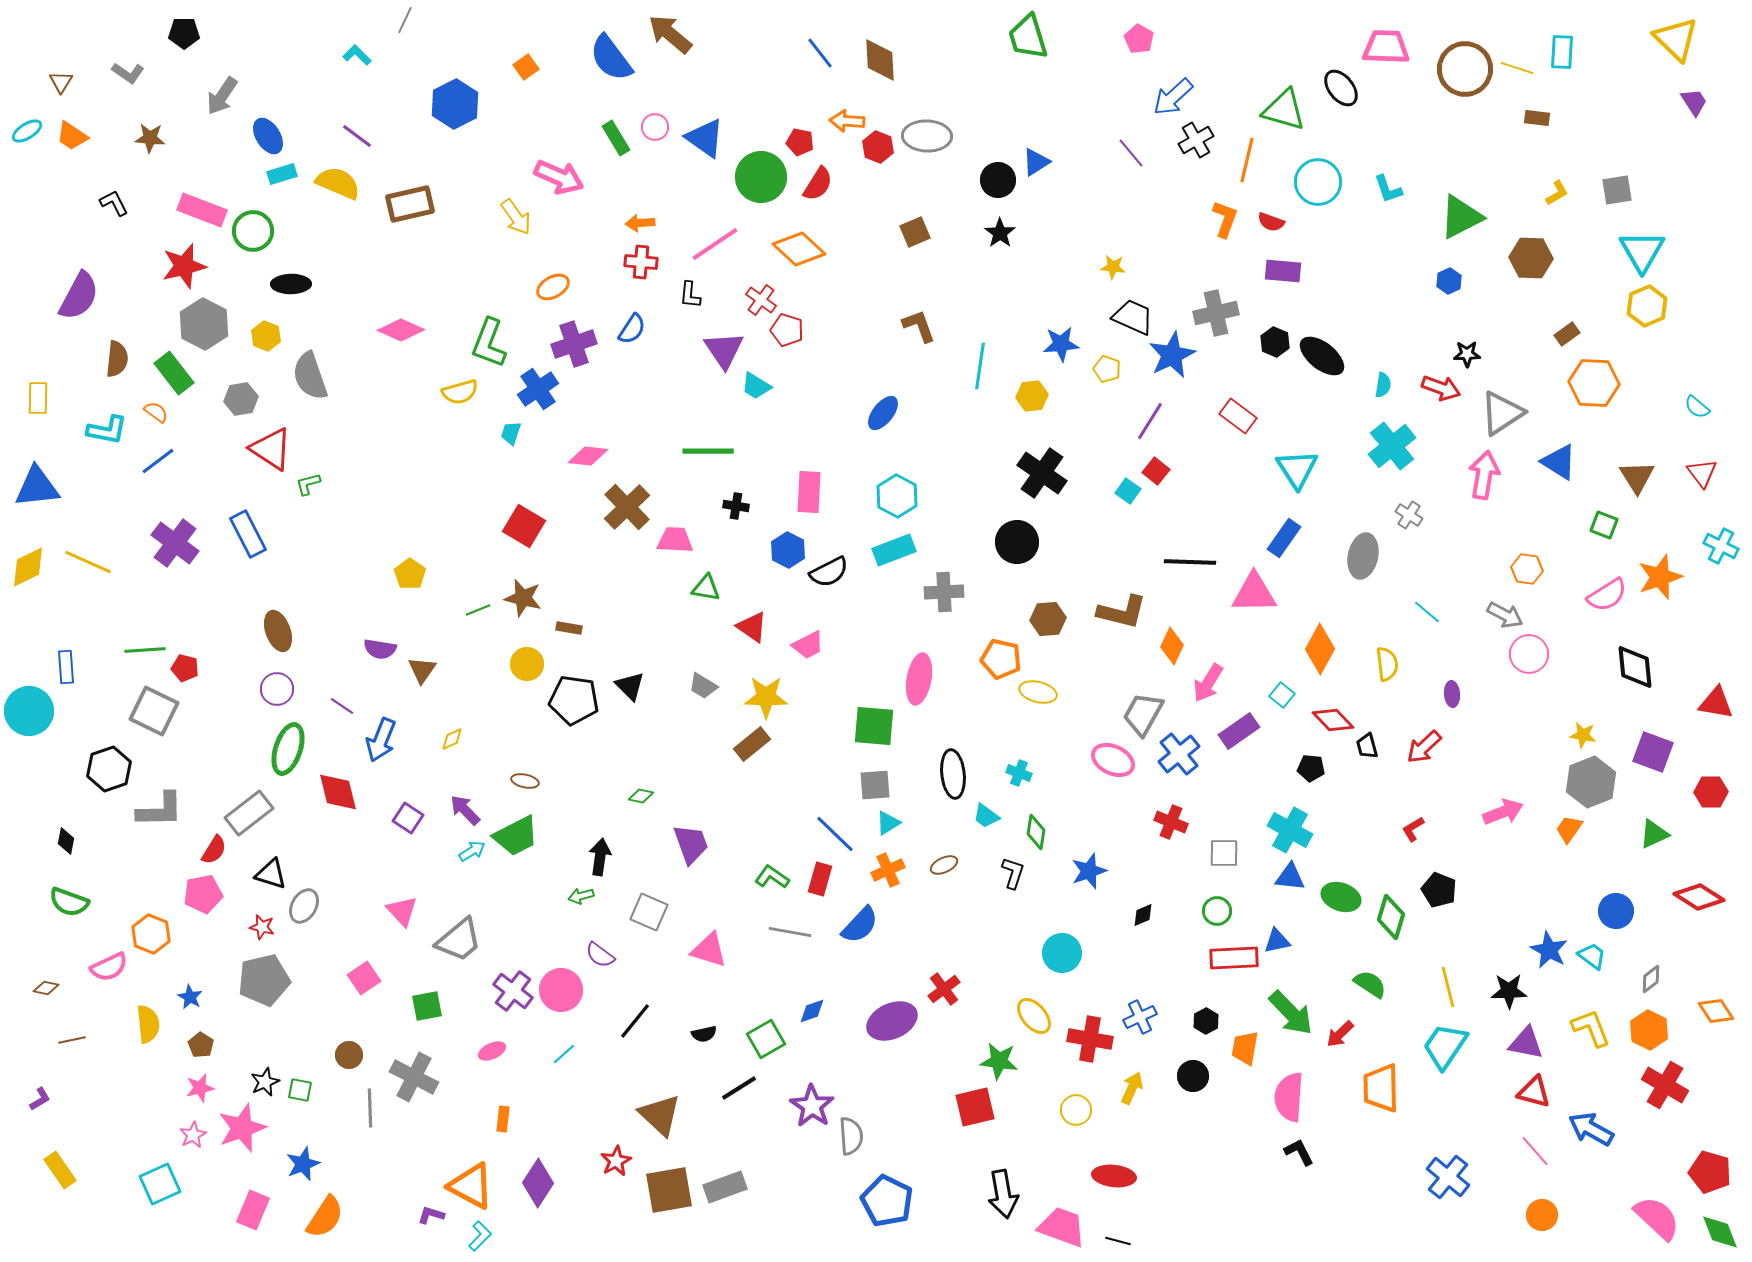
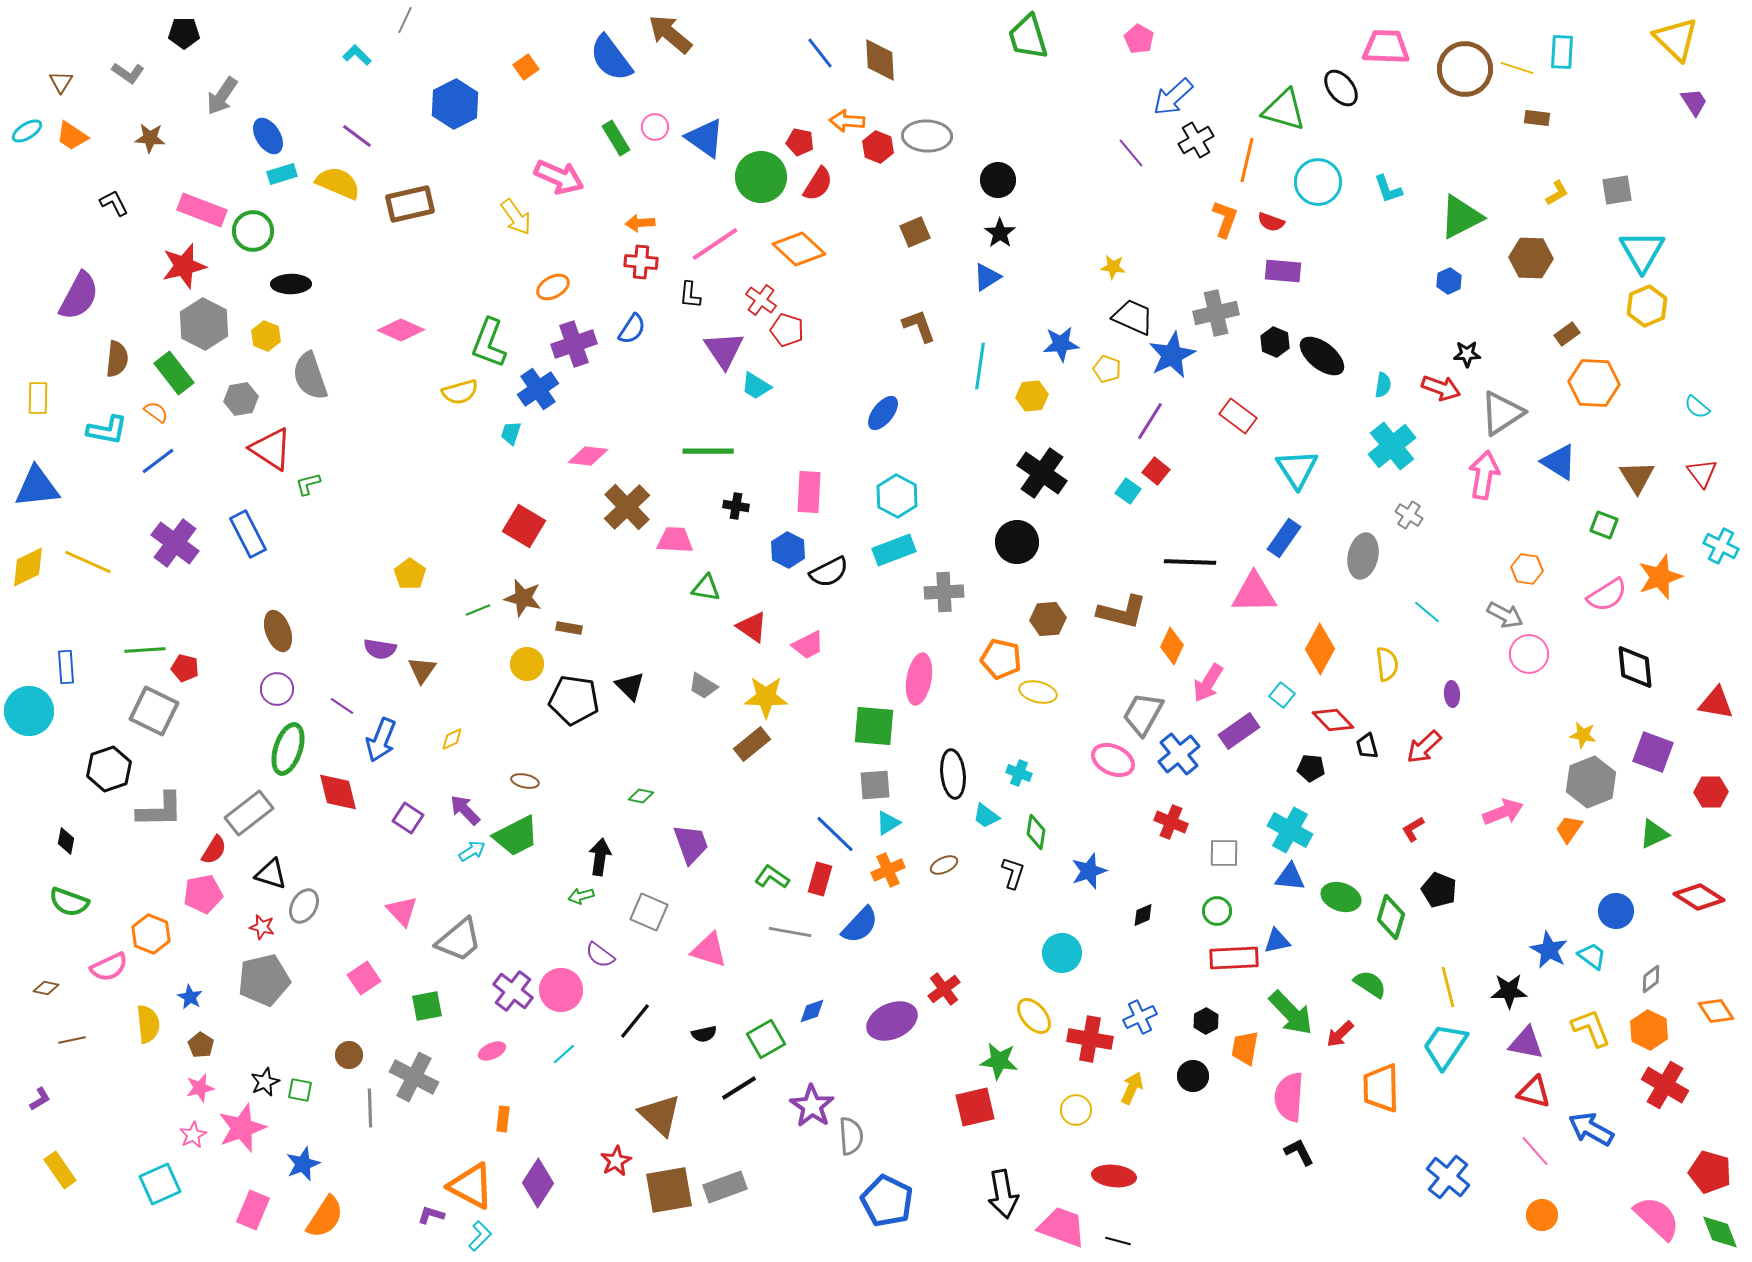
blue triangle at (1036, 162): moved 49 px left, 115 px down
